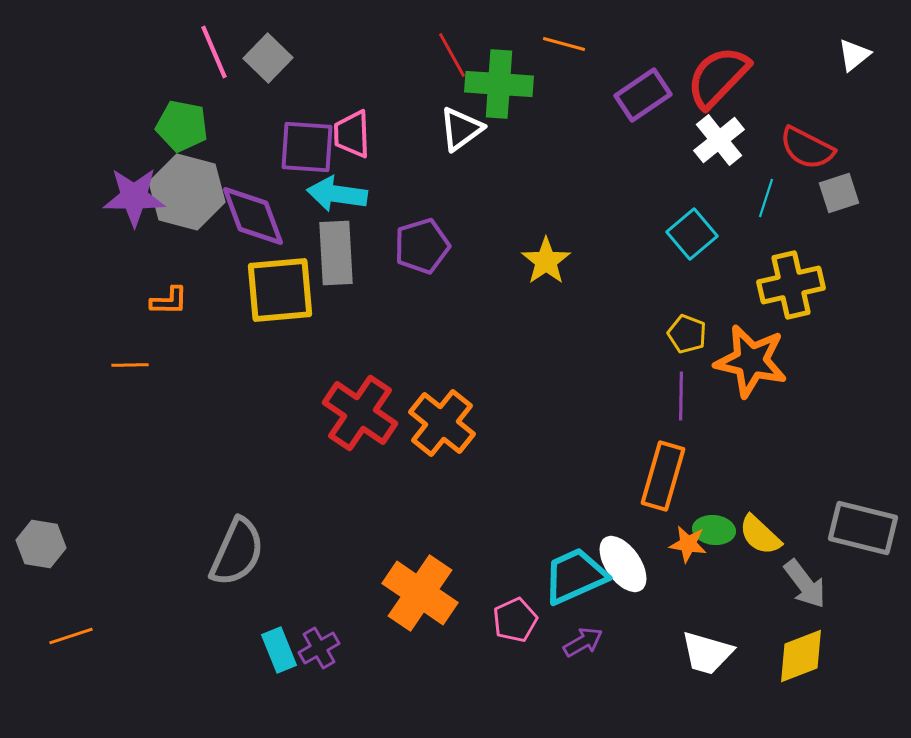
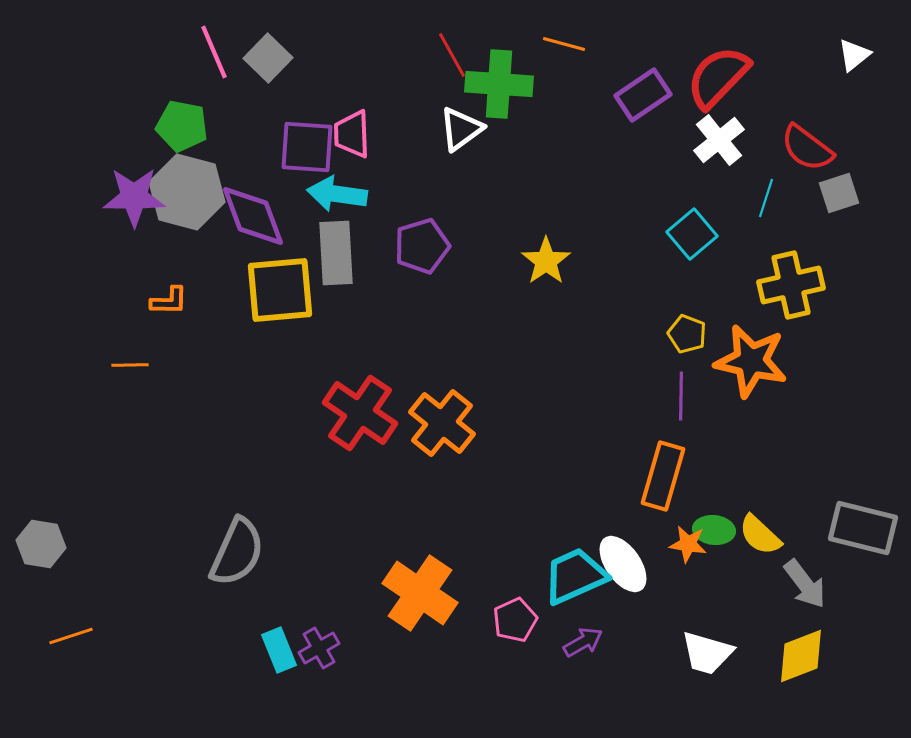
red semicircle at (807, 148): rotated 10 degrees clockwise
